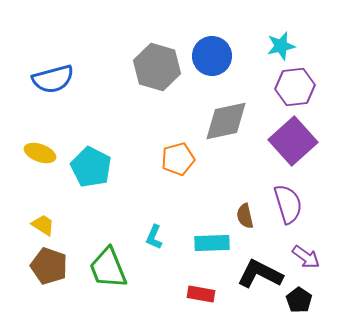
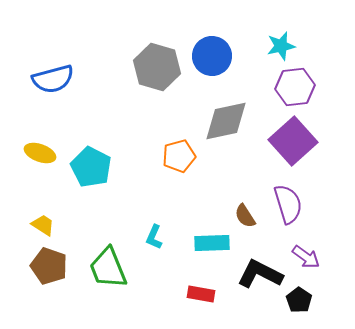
orange pentagon: moved 1 px right, 3 px up
brown semicircle: rotated 20 degrees counterclockwise
